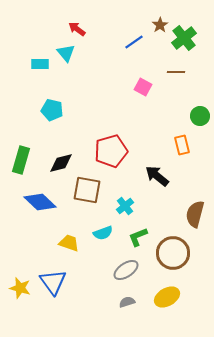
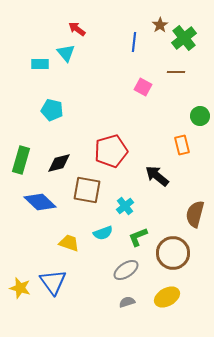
blue line: rotated 48 degrees counterclockwise
black diamond: moved 2 px left
